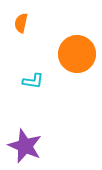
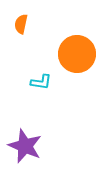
orange semicircle: moved 1 px down
cyan L-shape: moved 8 px right, 1 px down
